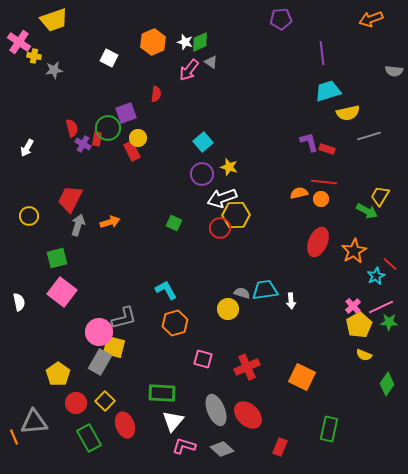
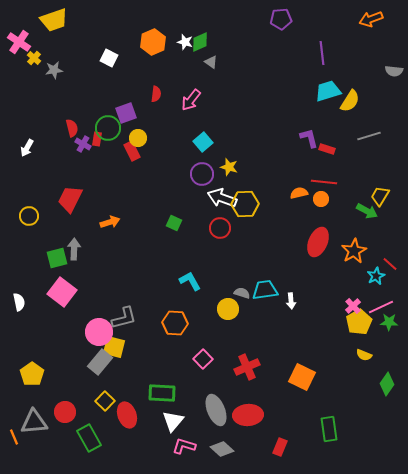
yellow cross at (34, 56): moved 2 px down; rotated 32 degrees clockwise
pink arrow at (189, 70): moved 2 px right, 30 px down
yellow semicircle at (348, 113): moved 2 px right, 12 px up; rotated 45 degrees counterclockwise
purple L-shape at (309, 142): moved 4 px up
white arrow at (222, 198): rotated 40 degrees clockwise
yellow hexagon at (236, 215): moved 9 px right, 11 px up
gray arrow at (78, 225): moved 4 px left, 24 px down; rotated 15 degrees counterclockwise
cyan L-shape at (166, 290): moved 24 px right, 9 px up
orange hexagon at (175, 323): rotated 20 degrees clockwise
yellow pentagon at (359, 325): moved 3 px up
pink square at (203, 359): rotated 30 degrees clockwise
gray rectangle at (100, 362): rotated 10 degrees clockwise
yellow pentagon at (58, 374): moved 26 px left
red circle at (76, 403): moved 11 px left, 9 px down
red ellipse at (248, 415): rotated 48 degrees counterclockwise
red ellipse at (125, 425): moved 2 px right, 10 px up
green rectangle at (329, 429): rotated 20 degrees counterclockwise
